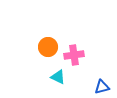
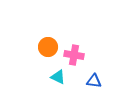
pink cross: rotated 18 degrees clockwise
blue triangle: moved 8 px left, 6 px up; rotated 21 degrees clockwise
